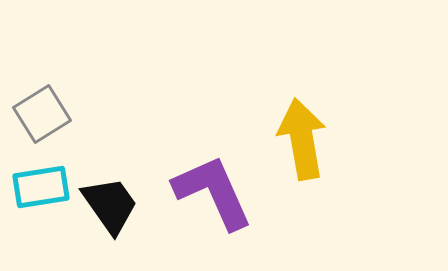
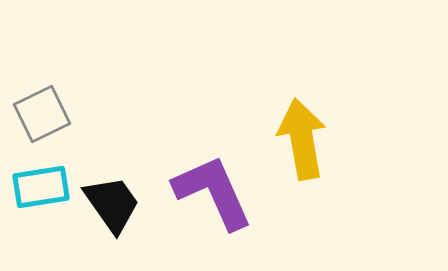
gray square: rotated 6 degrees clockwise
black trapezoid: moved 2 px right, 1 px up
